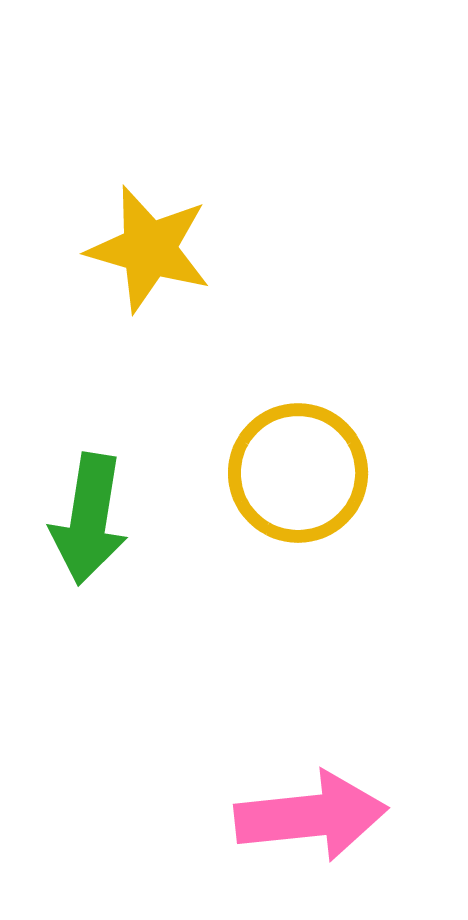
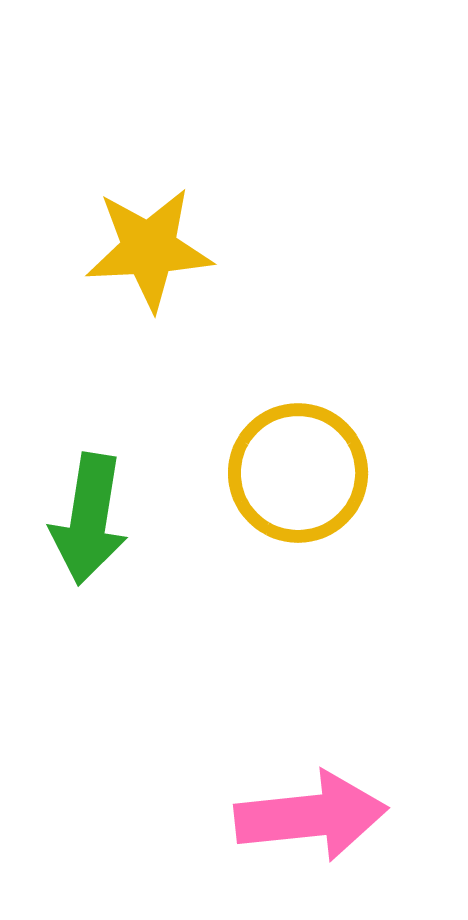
yellow star: rotated 19 degrees counterclockwise
